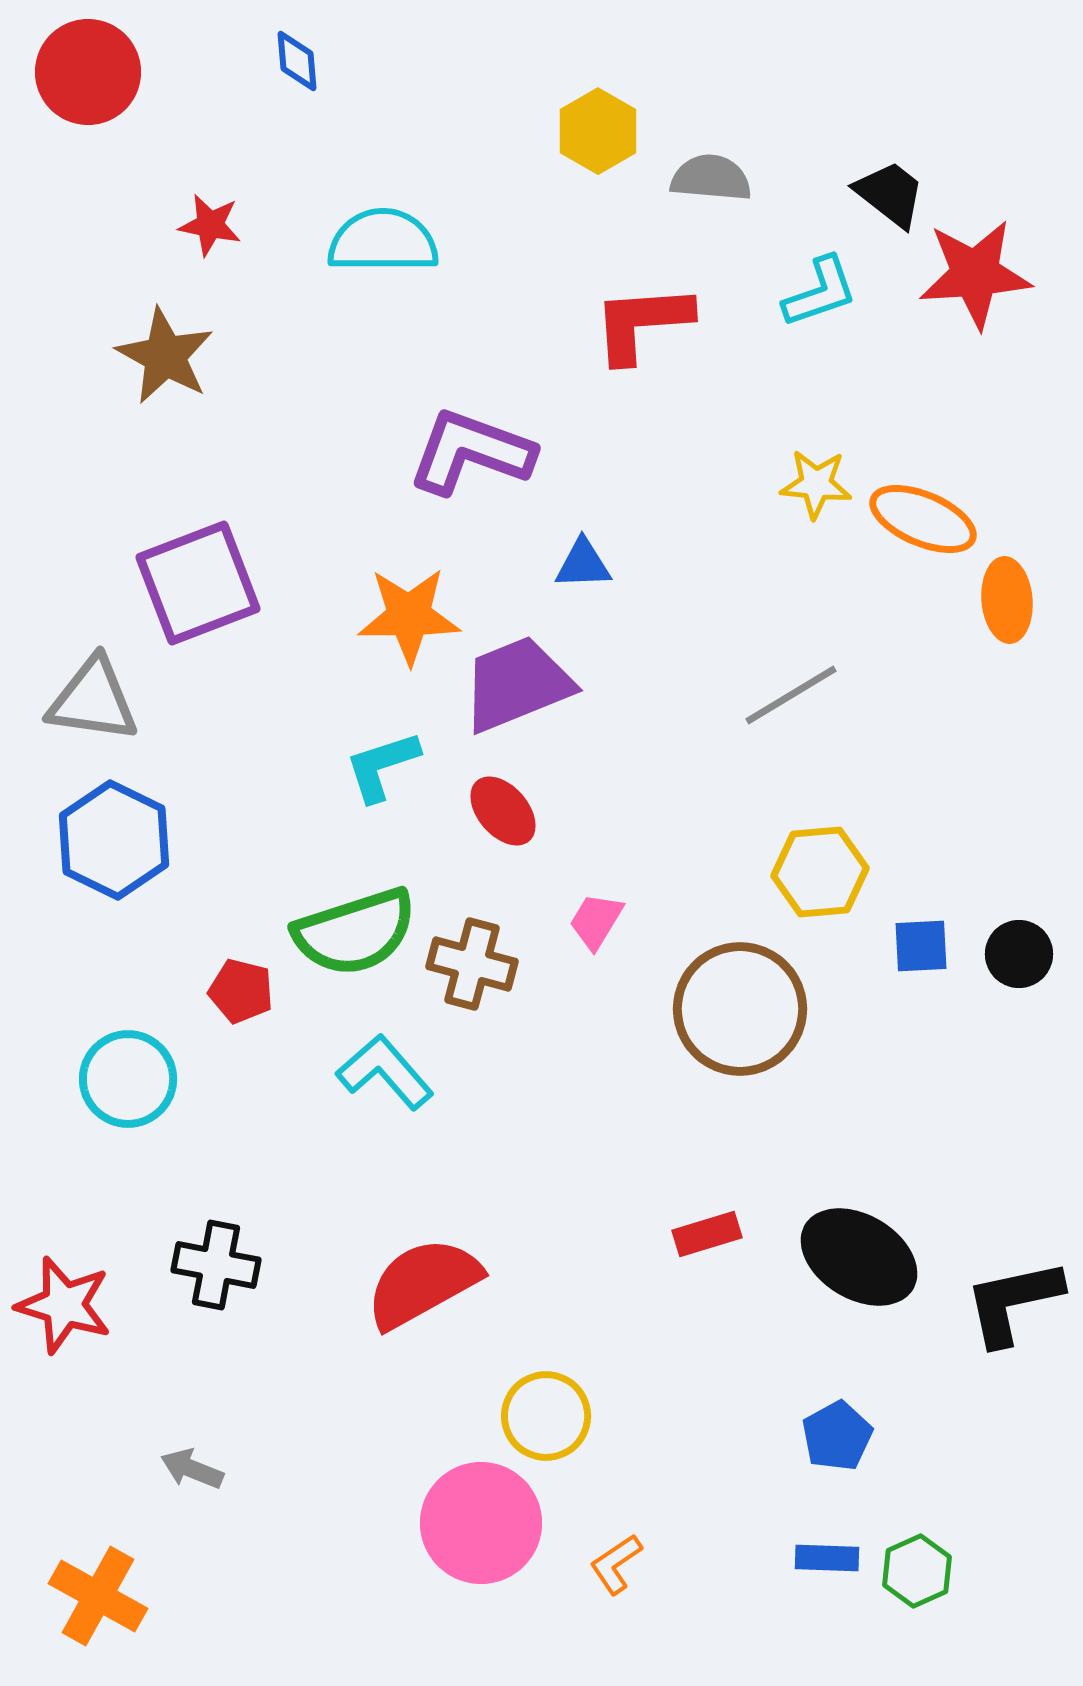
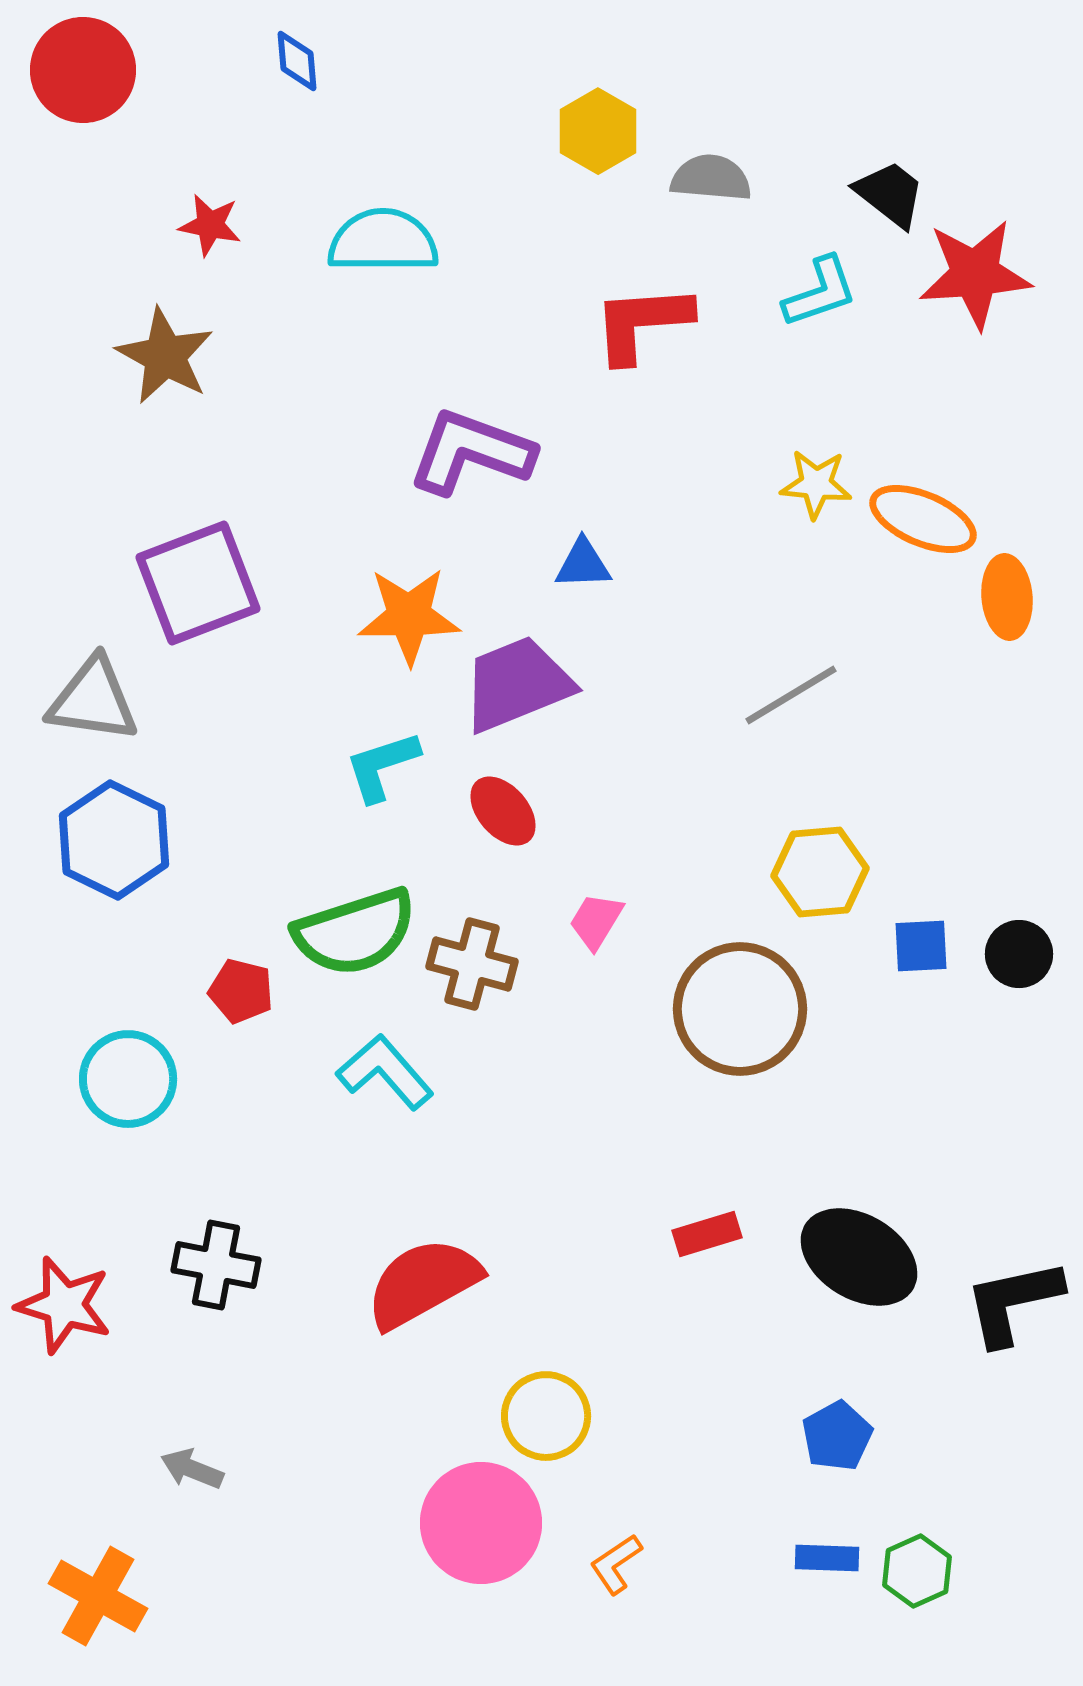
red circle at (88, 72): moved 5 px left, 2 px up
orange ellipse at (1007, 600): moved 3 px up
